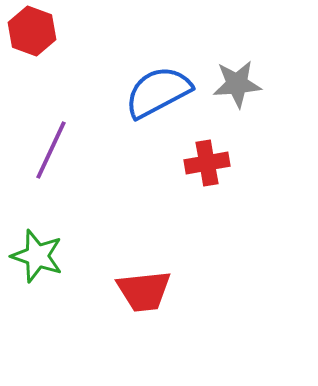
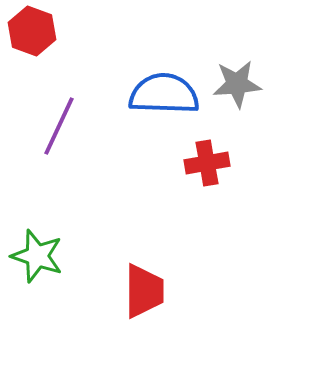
blue semicircle: moved 6 px right, 2 px down; rotated 30 degrees clockwise
purple line: moved 8 px right, 24 px up
red trapezoid: rotated 84 degrees counterclockwise
